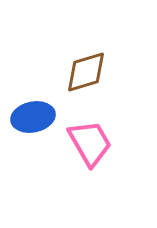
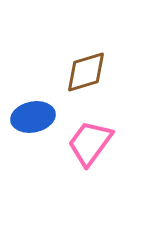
pink trapezoid: rotated 114 degrees counterclockwise
